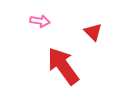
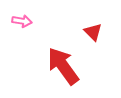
pink arrow: moved 18 px left
